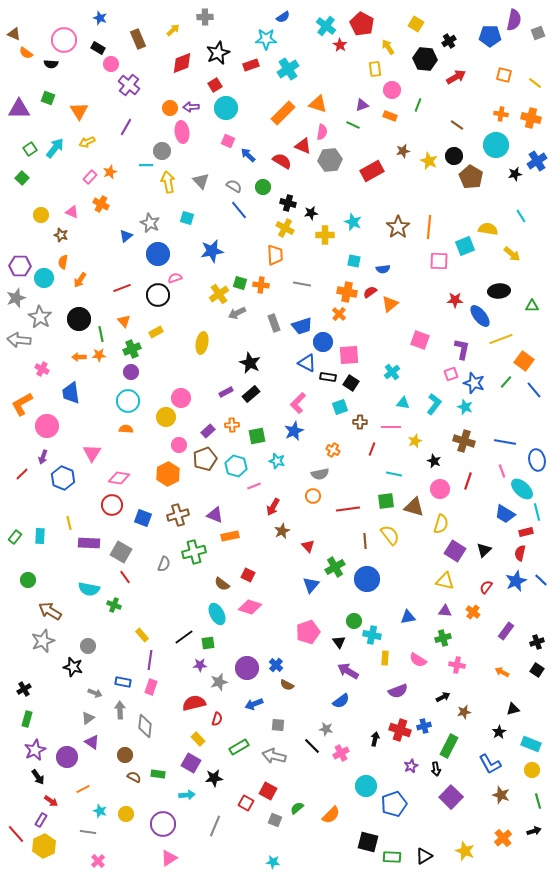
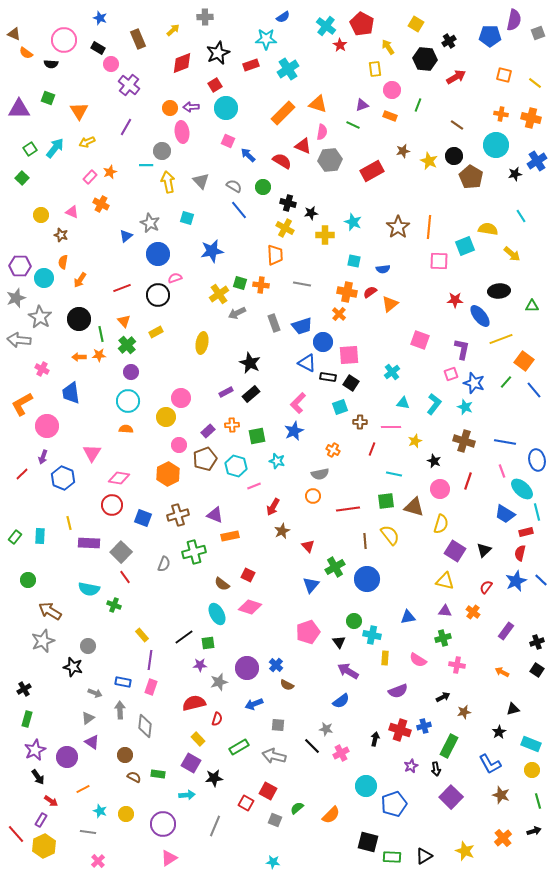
green cross at (132, 349): moved 5 px left, 4 px up; rotated 18 degrees counterclockwise
gray square at (121, 552): rotated 15 degrees clockwise
